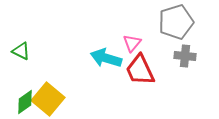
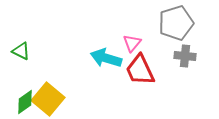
gray pentagon: moved 1 px down
